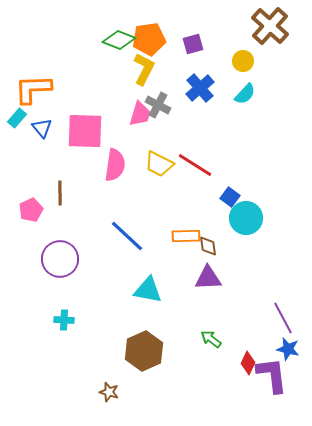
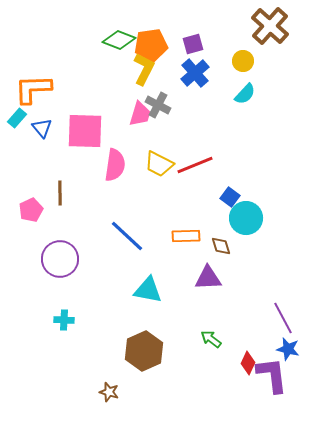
orange pentagon: moved 2 px right, 6 px down
blue cross: moved 5 px left, 15 px up
red line: rotated 54 degrees counterclockwise
brown diamond: moved 13 px right; rotated 10 degrees counterclockwise
